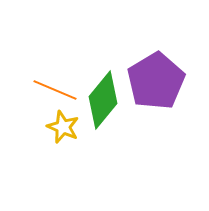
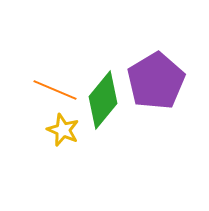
yellow star: moved 3 px down
